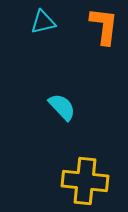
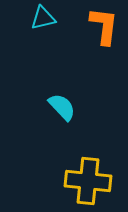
cyan triangle: moved 4 px up
yellow cross: moved 3 px right
